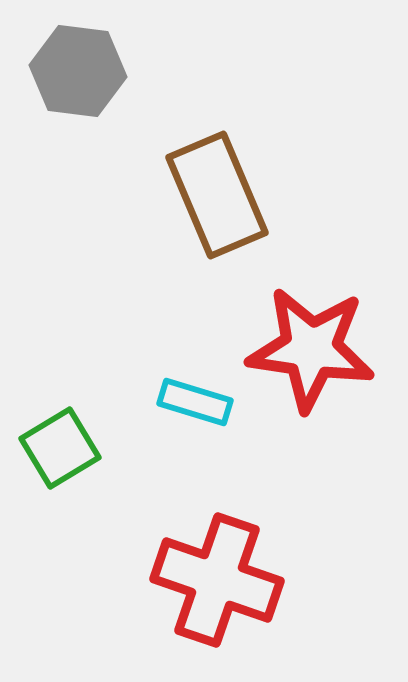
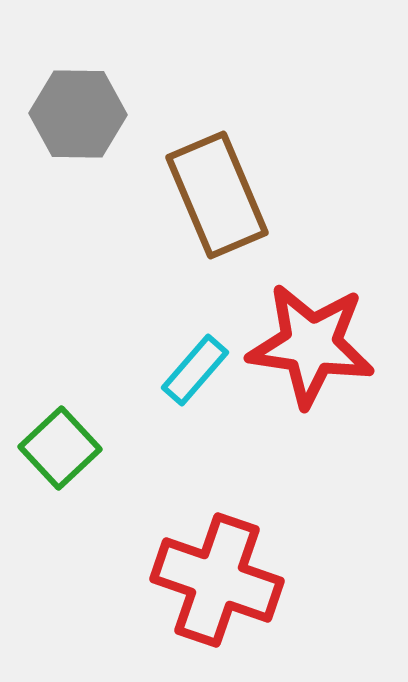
gray hexagon: moved 43 px down; rotated 6 degrees counterclockwise
red star: moved 4 px up
cyan rectangle: moved 32 px up; rotated 66 degrees counterclockwise
green square: rotated 12 degrees counterclockwise
